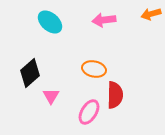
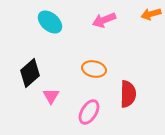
pink arrow: rotated 15 degrees counterclockwise
red semicircle: moved 13 px right, 1 px up
